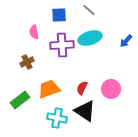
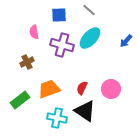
cyan ellipse: rotated 30 degrees counterclockwise
purple cross: rotated 20 degrees clockwise
